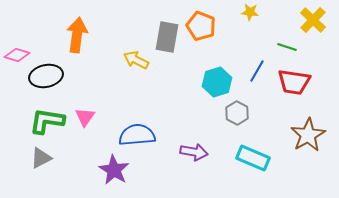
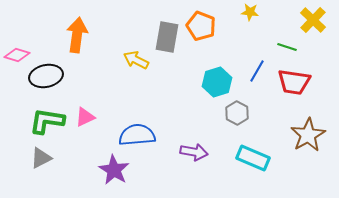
pink triangle: rotated 30 degrees clockwise
